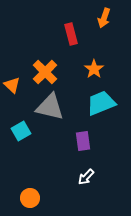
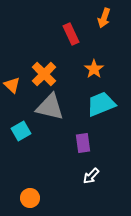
red rectangle: rotated 10 degrees counterclockwise
orange cross: moved 1 px left, 2 px down
cyan trapezoid: moved 1 px down
purple rectangle: moved 2 px down
white arrow: moved 5 px right, 1 px up
